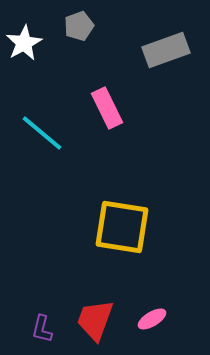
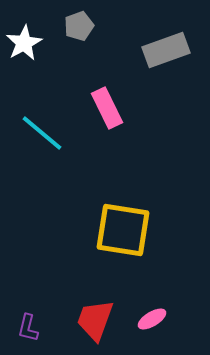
yellow square: moved 1 px right, 3 px down
purple L-shape: moved 14 px left, 1 px up
